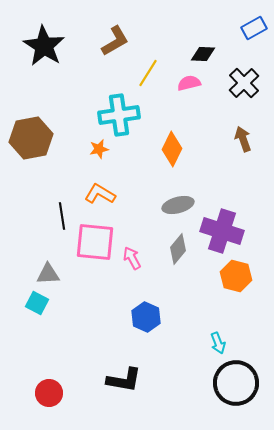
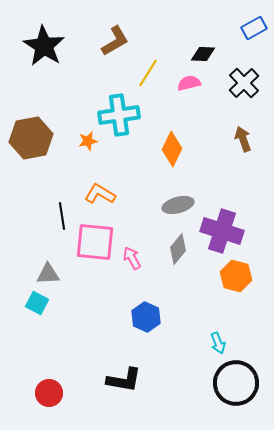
orange star: moved 11 px left, 8 px up
